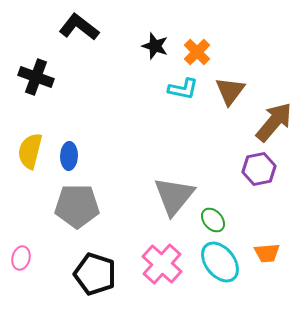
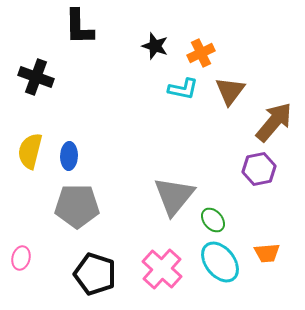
black L-shape: rotated 129 degrees counterclockwise
orange cross: moved 4 px right, 1 px down; rotated 20 degrees clockwise
pink cross: moved 5 px down
